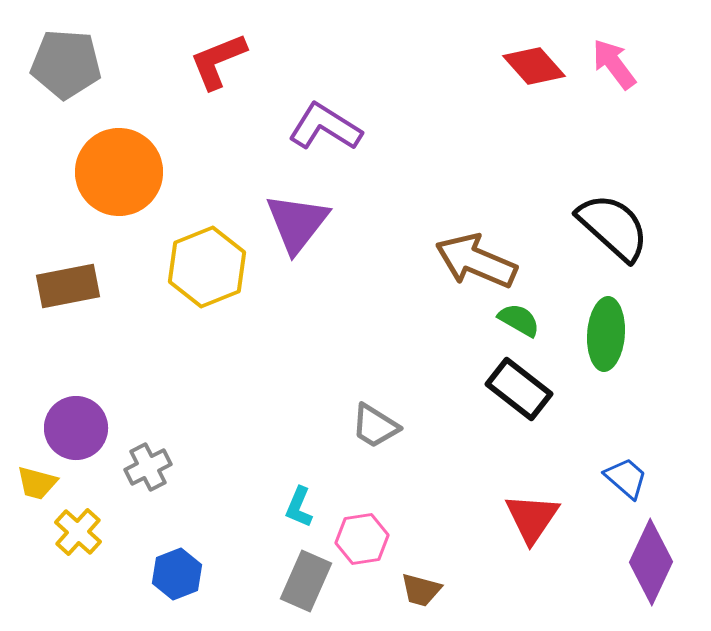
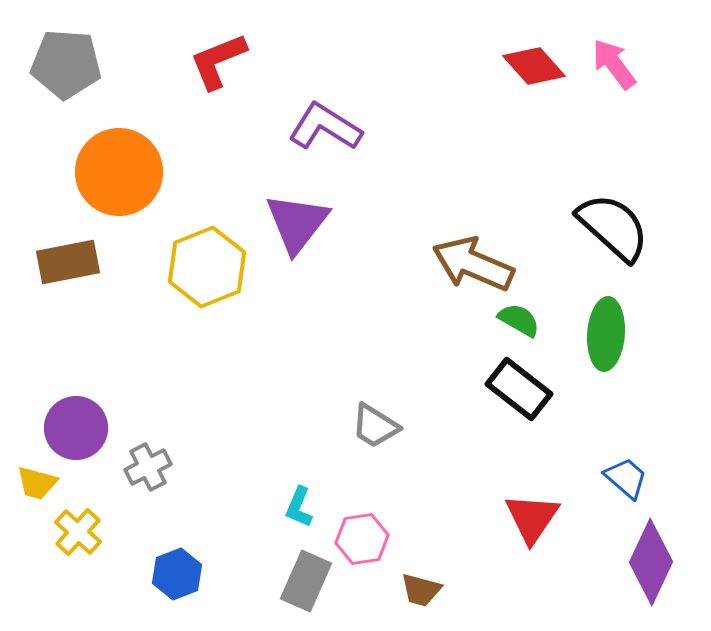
brown arrow: moved 3 px left, 3 px down
brown rectangle: moved 24 px up
